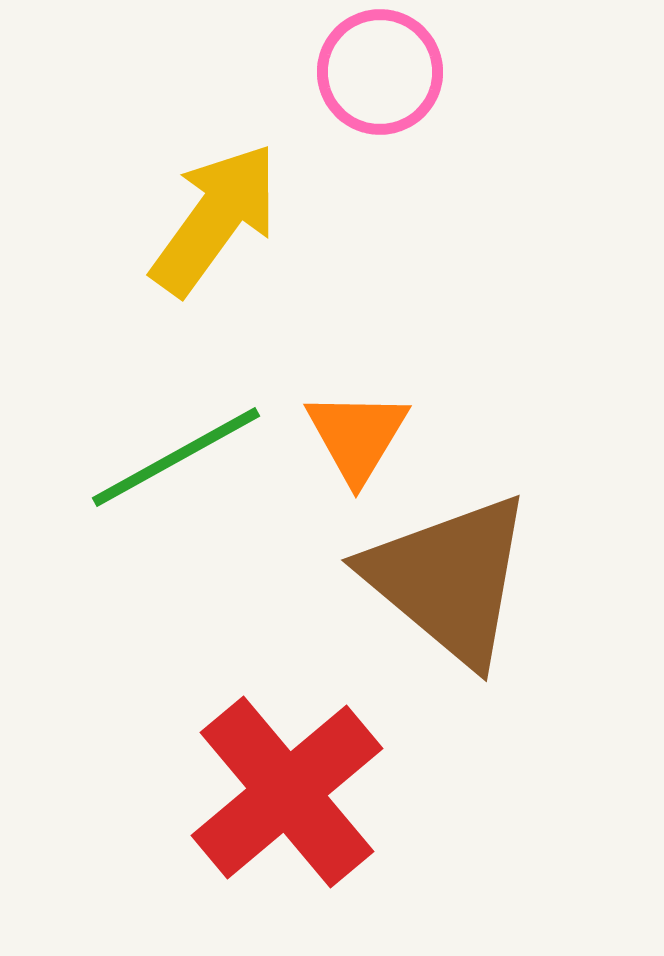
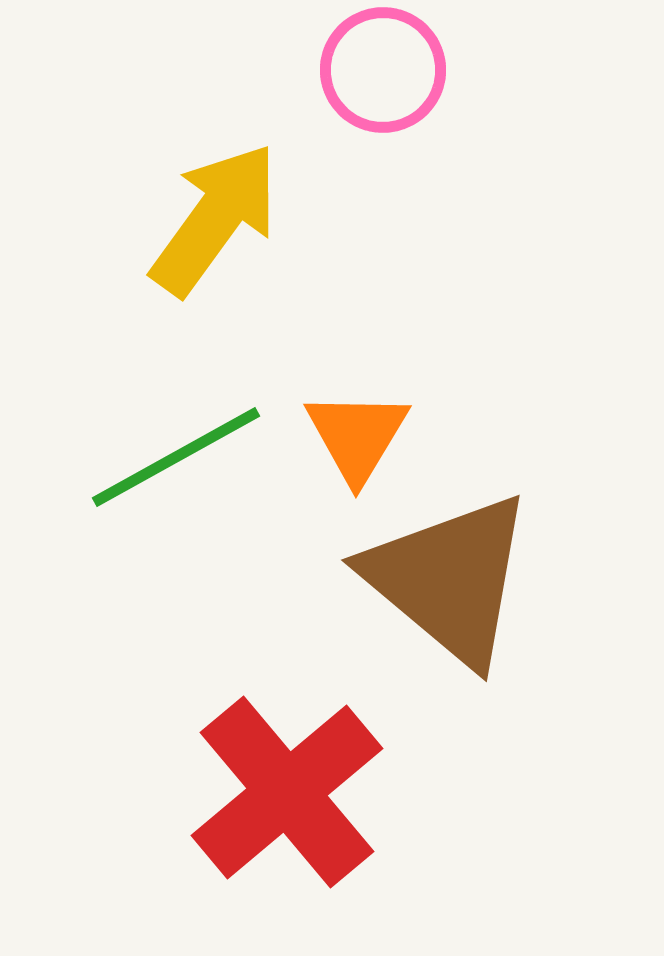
pink circle: moved 3 px right, 2 px up
